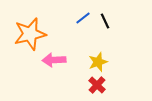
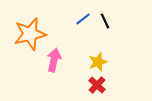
blue line: moved 1 px down
pink arrow: rotated 105 degrees clockwise
